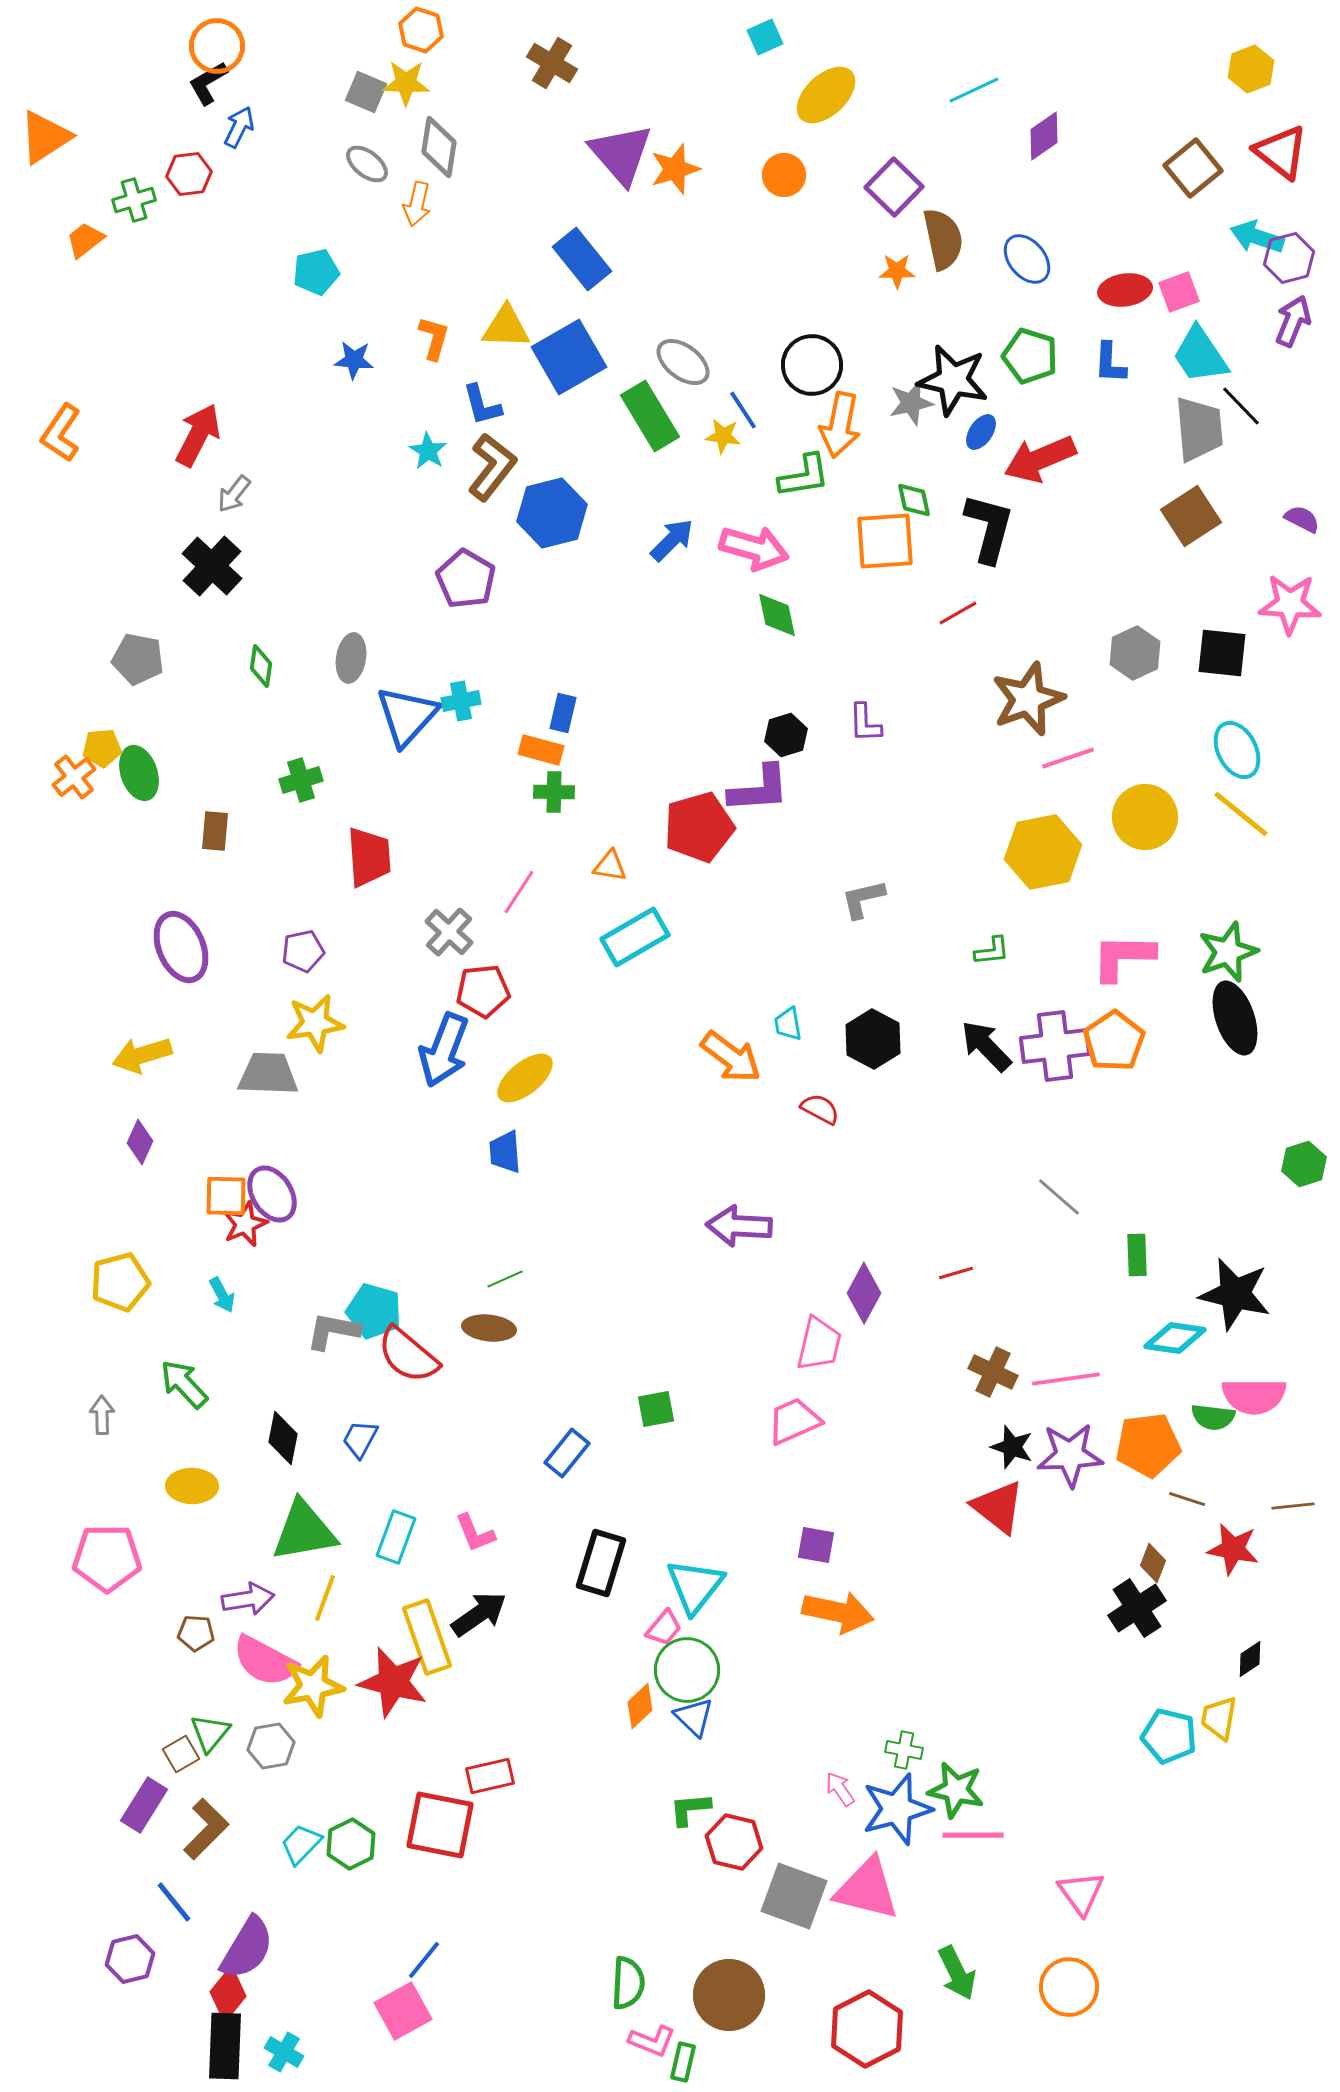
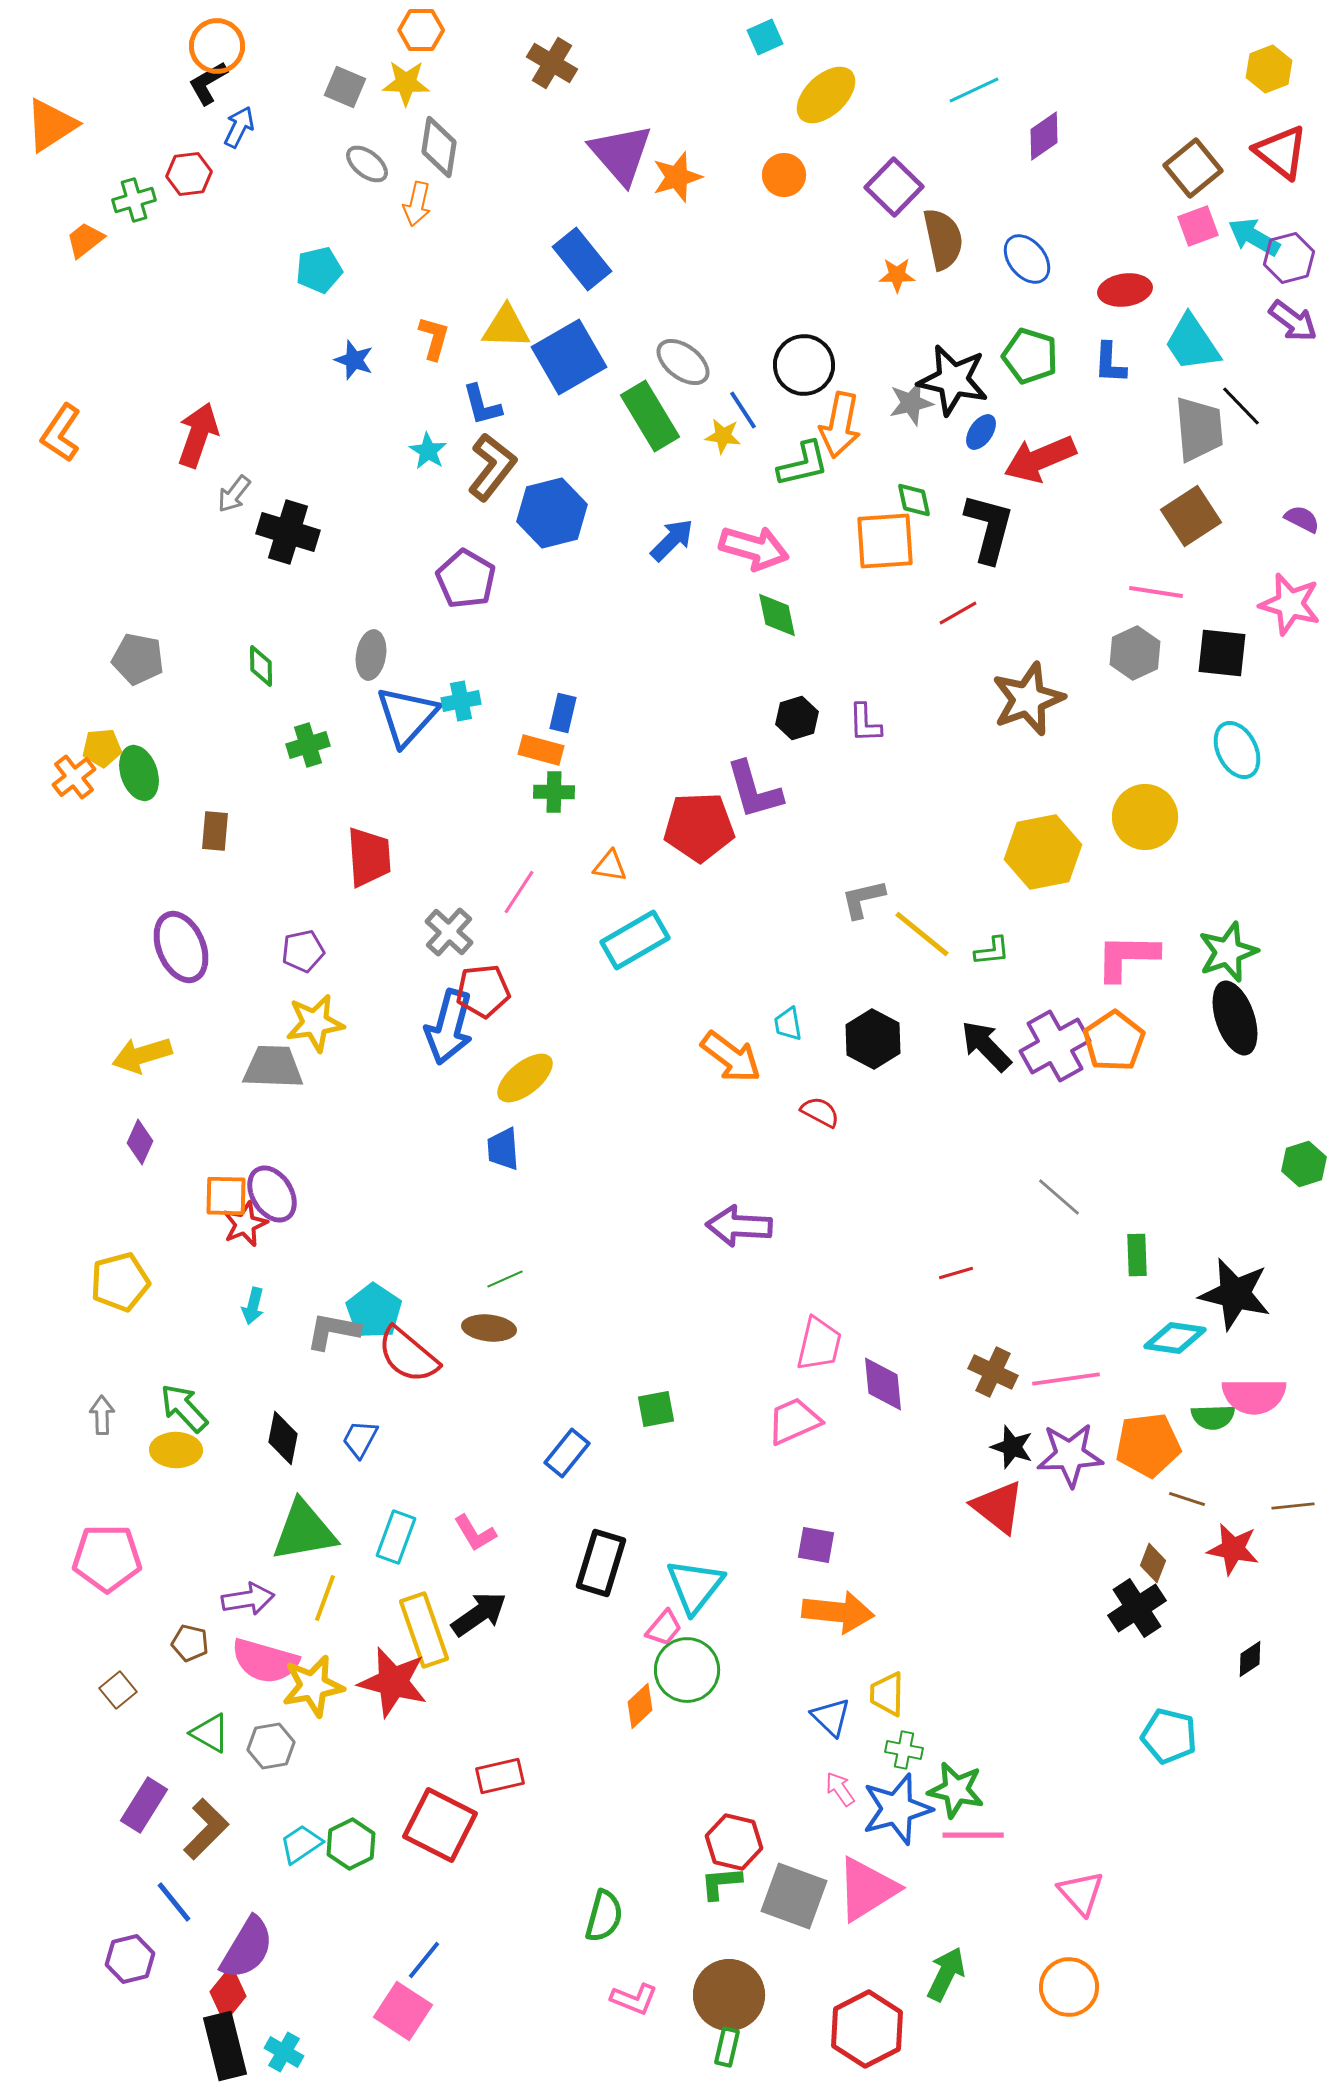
orange hexagon at (421, 30): rotated 18 degrees counterclockwise
yellow hexagon at (1251, 69): moved 18 px right
gray square at (366, 92): moved 21 px left, 5 px up
orange triangle at (45, 137): moved 6 px right, 12 px up
orange star at (675, 169): moved 2 px right, 8 px down
cyan arrow at (1257, 237): moved 3 px left; rotated 12 degrees clockwise
orange star at (897, 271): moved 4 px down
cyan pentagon at (316, 272): moved 3 px right, 2 px up
pink square at (1179, 292): moved 19 px right, 66 px up
purple arrow at (1293, 321): rotated 105 degrees clockwise
cyan trapezoid at (1200, 355): moved 8 px left, 12 px up
blue star at (354, 360): rotated 15 degrees clockwise
black circle at (812, 365): moved 8 px left
red arrow at (198, 435): rotated 8 degrees counterclockwise
green L-shape at (804, 476): moved 1 px left, 12 px up; rotated 4 degrees counterclockwise
black cross at (212, 566): moved 76 px right, 34 px up; rotated 26 degrees counterclockwise
pink star at (1290, 604): rotated 12 degrees clockwise
gray ellipse at (351, 658): moved 20 px right, 3 px up
green diamond at (261, 666): rotated 9 degrees counterclockwise
black hexagon at (786, 735): moved 11 px right, 17 px up
pink line at (1068, 758): moved 88 px right, 166 px up; rotated 28 degrees clockwise
green cross at (301, 780): moved 7 px right, 35 px up
purple L-shape at (759, 789): moved 5 px left, 1 px down; rotated 78 degrees clockwise
yellow line at (1241, 814): moved 319 px left, 120 px down
red pentagon at (699, 827): rotated 14 degrees clockwise
cyan rectangle at (635, 937): moved 3 px down
pink L-shape at (1123, 957): moved 4 px right
purple cross at (1055, 1046): rotated 22 degrees counterclockwise
blue arrow at (444, 1050): moved 5 px right, 23 px up; rotated 6 degrees counterclockwise
gray trapezoid at (268, 1074): moved 5 px right, 7 px up
red semicircle at (820, 1109): moved 3 px down
blue trapezoid at (505, 1152): moved 2 px left, 3 px up
purple diamond at (864, 1293): moved 19 px right, 91 px down; rotated 34 degrees counterclockwise
cyan arrow at (222, 1295): moved 31 px right, 11 px down; rotated 42 degrees clockwise
cyan pentagon at (374, 1311): rotated 18 degrees clockwise
green arrow at (184, 1384): moved 24 px down
green semicircle at (1213, 1417): rotated 9 degrees counterclockwise
yellow ellipse at (192, 1486): moved 16 px left, 36 px up
pink L-shape at (475, 1533): rotated 9 degrees counterclockwise
orange arrow at (838, 1612): rotated 6 degrees counterclockwise
brown pentagon at (196, 1633): moved 6 px left, 10 px down; rotated 9 degrees clockwise
yellow rectangle at (427, 1637): moved 3 px left, 7 px up
pink semicircle at (265, 1661): rotated 12 degrees counterclockwise
blue triangle at (694, 1717): moved 137 px right
yellow trapezoid at (1219, 1718): moved 332 px left, 24 px up; rotated 9 degrees counterclockwise
green triangle at (210, 1733): rotated 39 degrees counterclockwise
brown square at (181, 1754): moved 63 px left, 64 px up; rotated 9 degrees counterclockwise
red rectangle at (490, 1776): moved 10 px right
green L-shape at (690, 1809): moved 31 px right, 74 px down
red square at (440, 1825): rotated 16 degrees clockwise
cyan trapezoid at (301, 1844): rotated 12 degrees clockwise
pink triangle at (867, 1889): rotated 46 degrees counterclockwise
pink triangle at (1081, 1893): rotated 6 degrees counterclockwise
green arrow at (957, 1973): moved 11 px left, 1 px down; rotated 128 degrees counterclockwise
green semicircle at (628, 1983): moved 24 px left, 67 px up; rotated 12 degrees clockwise
pink square at (403, 2011): rotated 28 degrees counterclockwise
pink L-shape at (652, 2041): moved 18 px left, 42 px up
black rectangle at (225, 2046): rotated 16 degrees counterclockwise
green rectangle at (683, 2062): moved 44 px right, 15 px up
